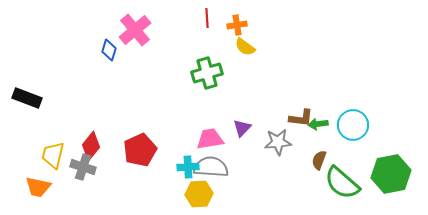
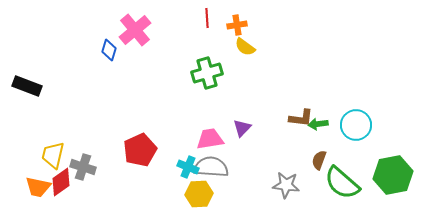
black rectangle: moved 12 px up
cyan circle: moved 3 px right
gray star: moved 8 px right, 43 px down; rotated 12 degrees clockwise
red diamond: moved 30 px left, 36 px down; rotated 16 degrees clockwise
cyan cross: rotated 25 degrees clockwise
green hexagon: moved 2 px right, 1 px down
